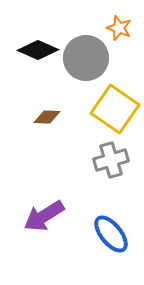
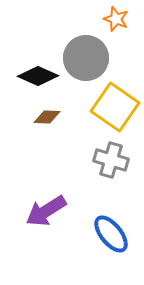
orange star: moved 3 px left, 9 px up
black diamond: moved 26 px down
yellow square: moved 2 px up
gray cross: rotated 32 degrees clockwise
purple arrow: moved 2 px right, 5 px up
